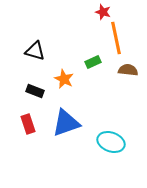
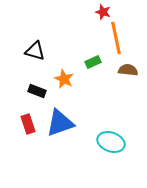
black rectangle: moved 2 px right
blue triangle: moved 6 px left
